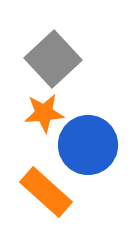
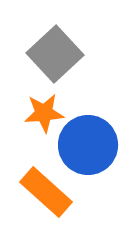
gray square: moved 2 px right, 5 px up
